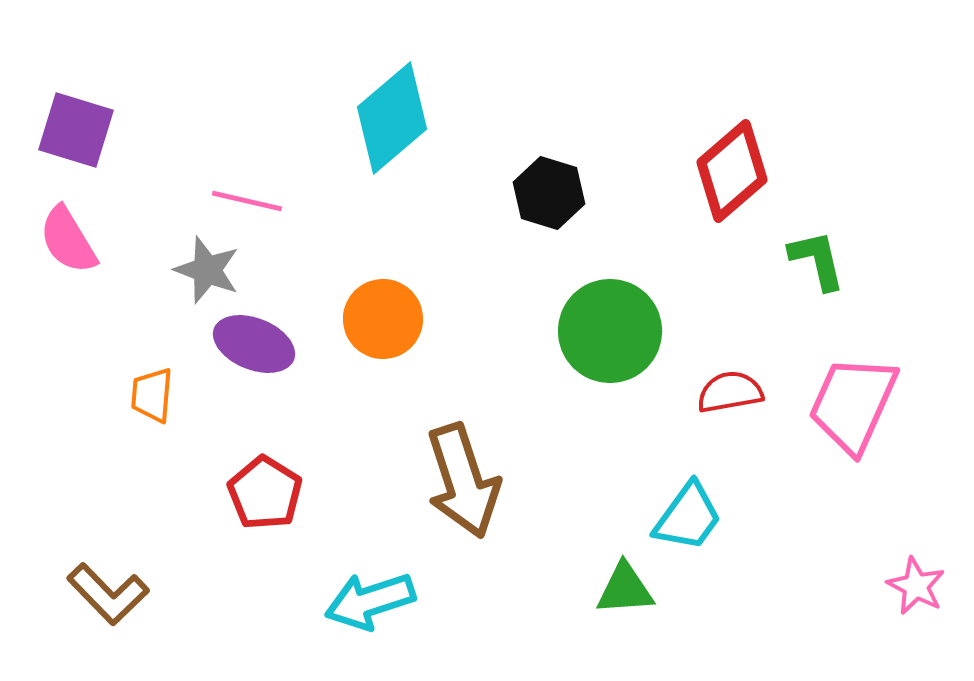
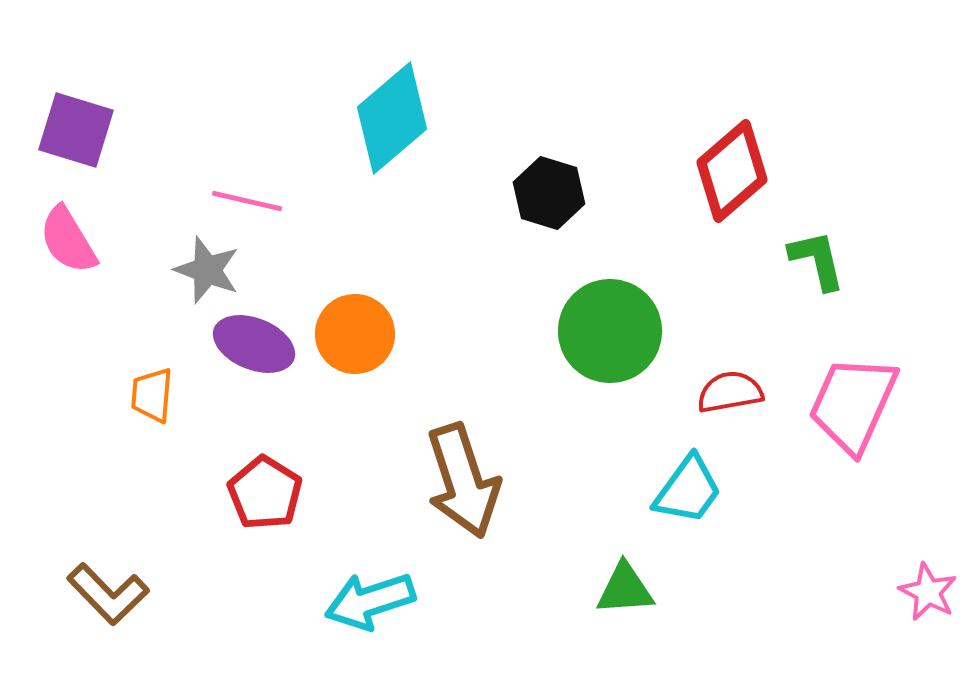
orange circle: moved 28 px left, 15 px down
cyan trapezoid: moved 27 px up
pink star: moved 12 px right, 6 px down
